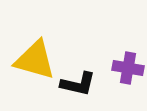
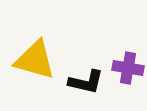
black L-shape: moved 8 px right, 2 px up
